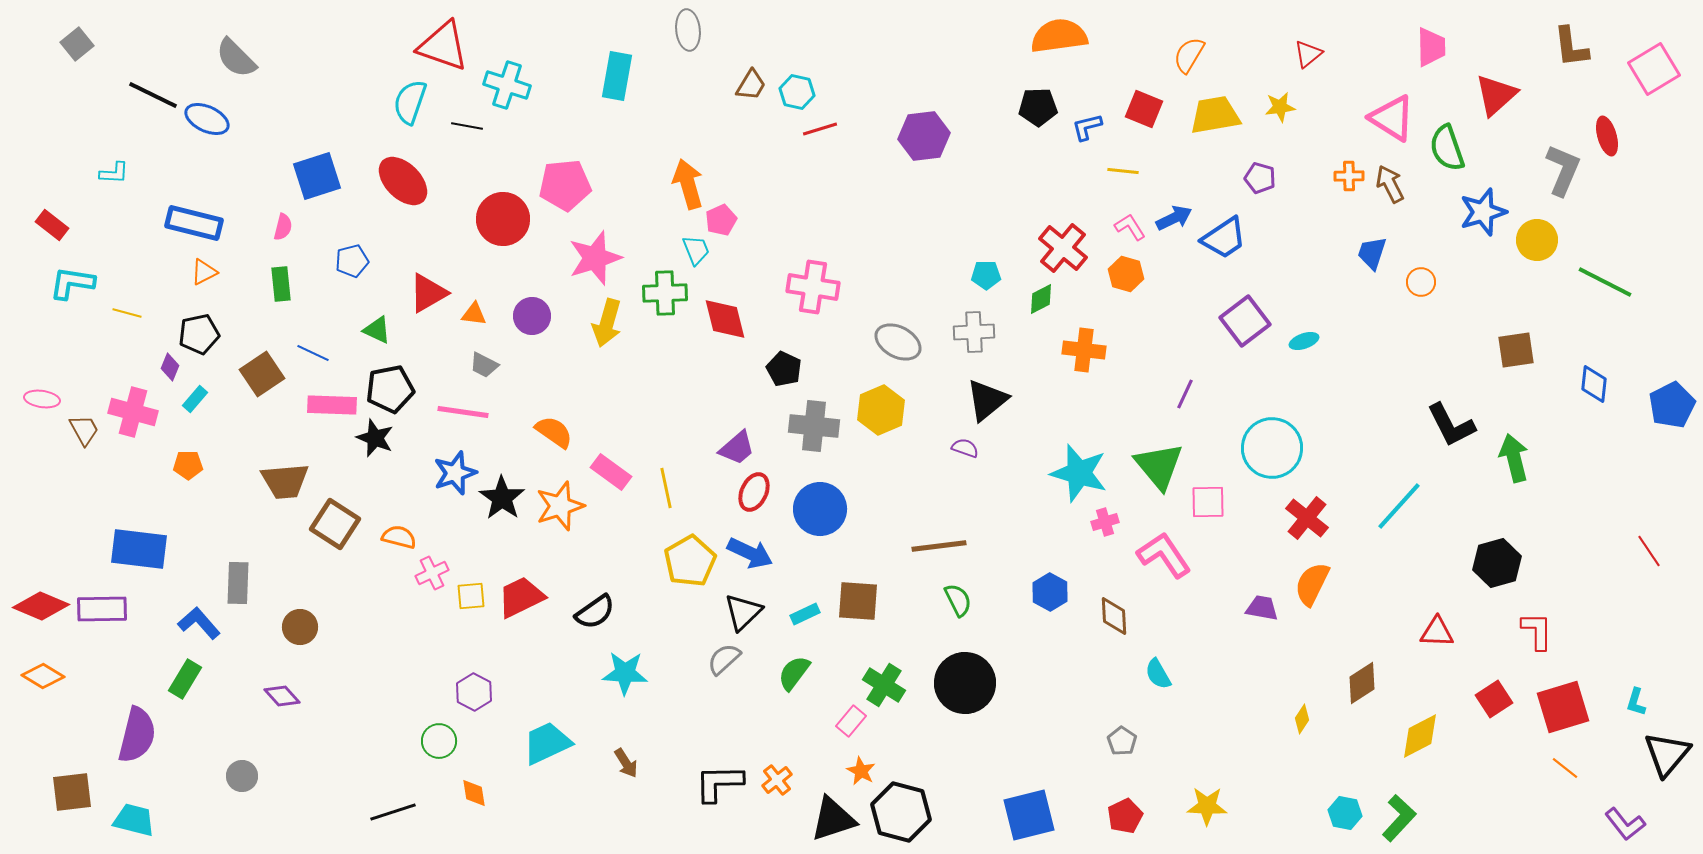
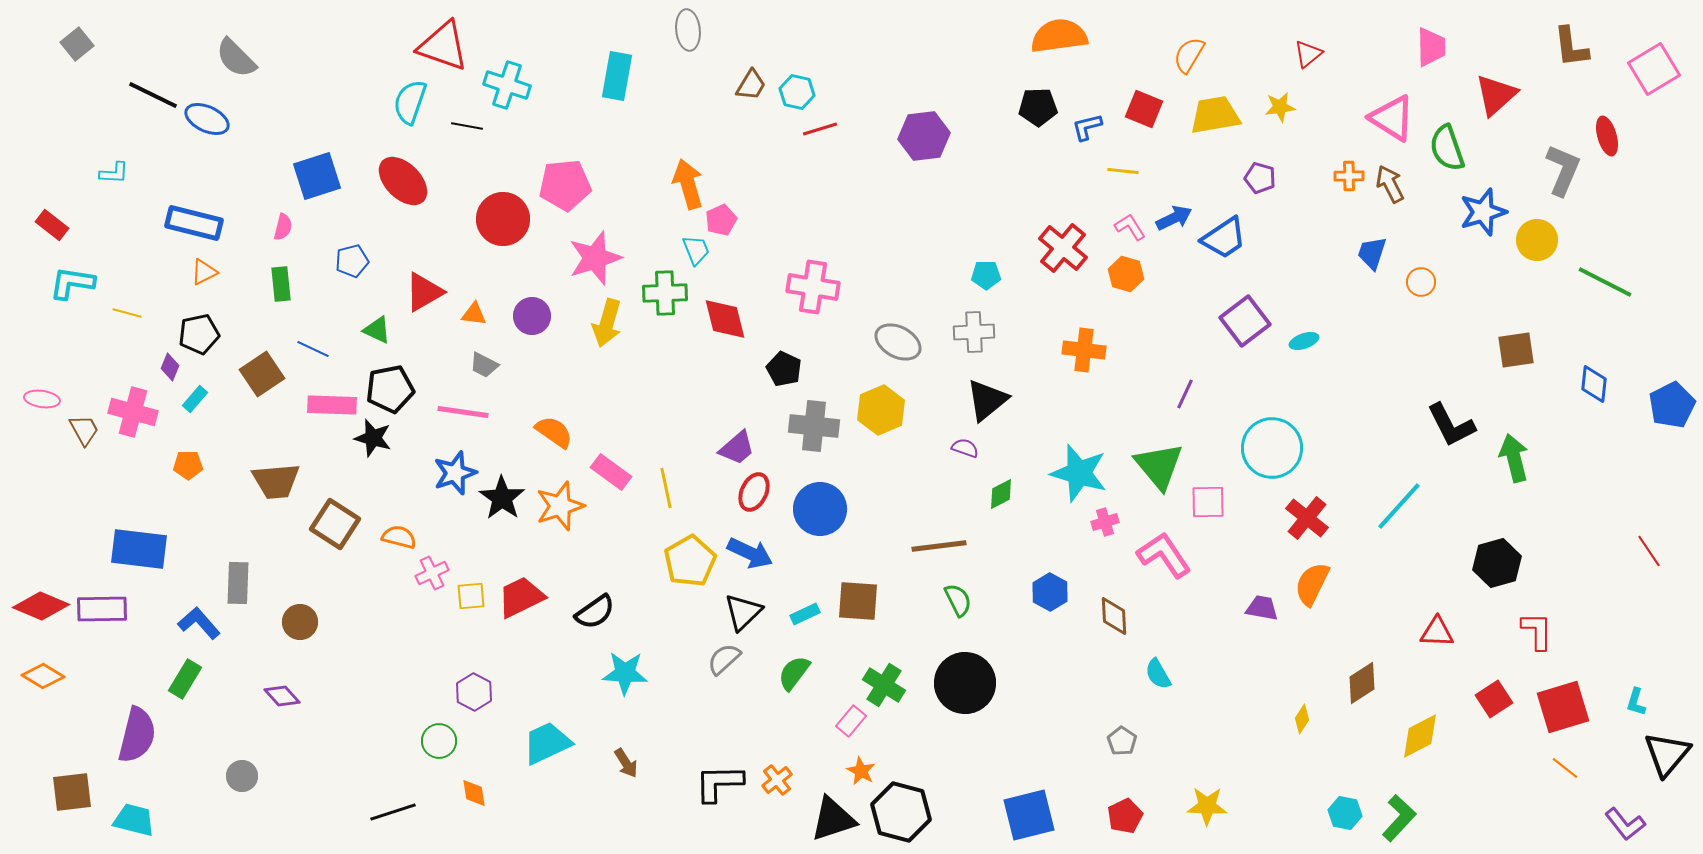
red triangle at (428, 293): moved 4 px left, 1 px up
green diamond at (1041, 299): moved 40 px left, 195 px down
blue line at (313, 353): moved 4 px up
black star at (375, 438): moved 2 px left; rotated 6 degrees counterclockwise
brown trapezoid at (285, 481): moved 9 px left
brown circle at (300, 627): moved 5 px up
